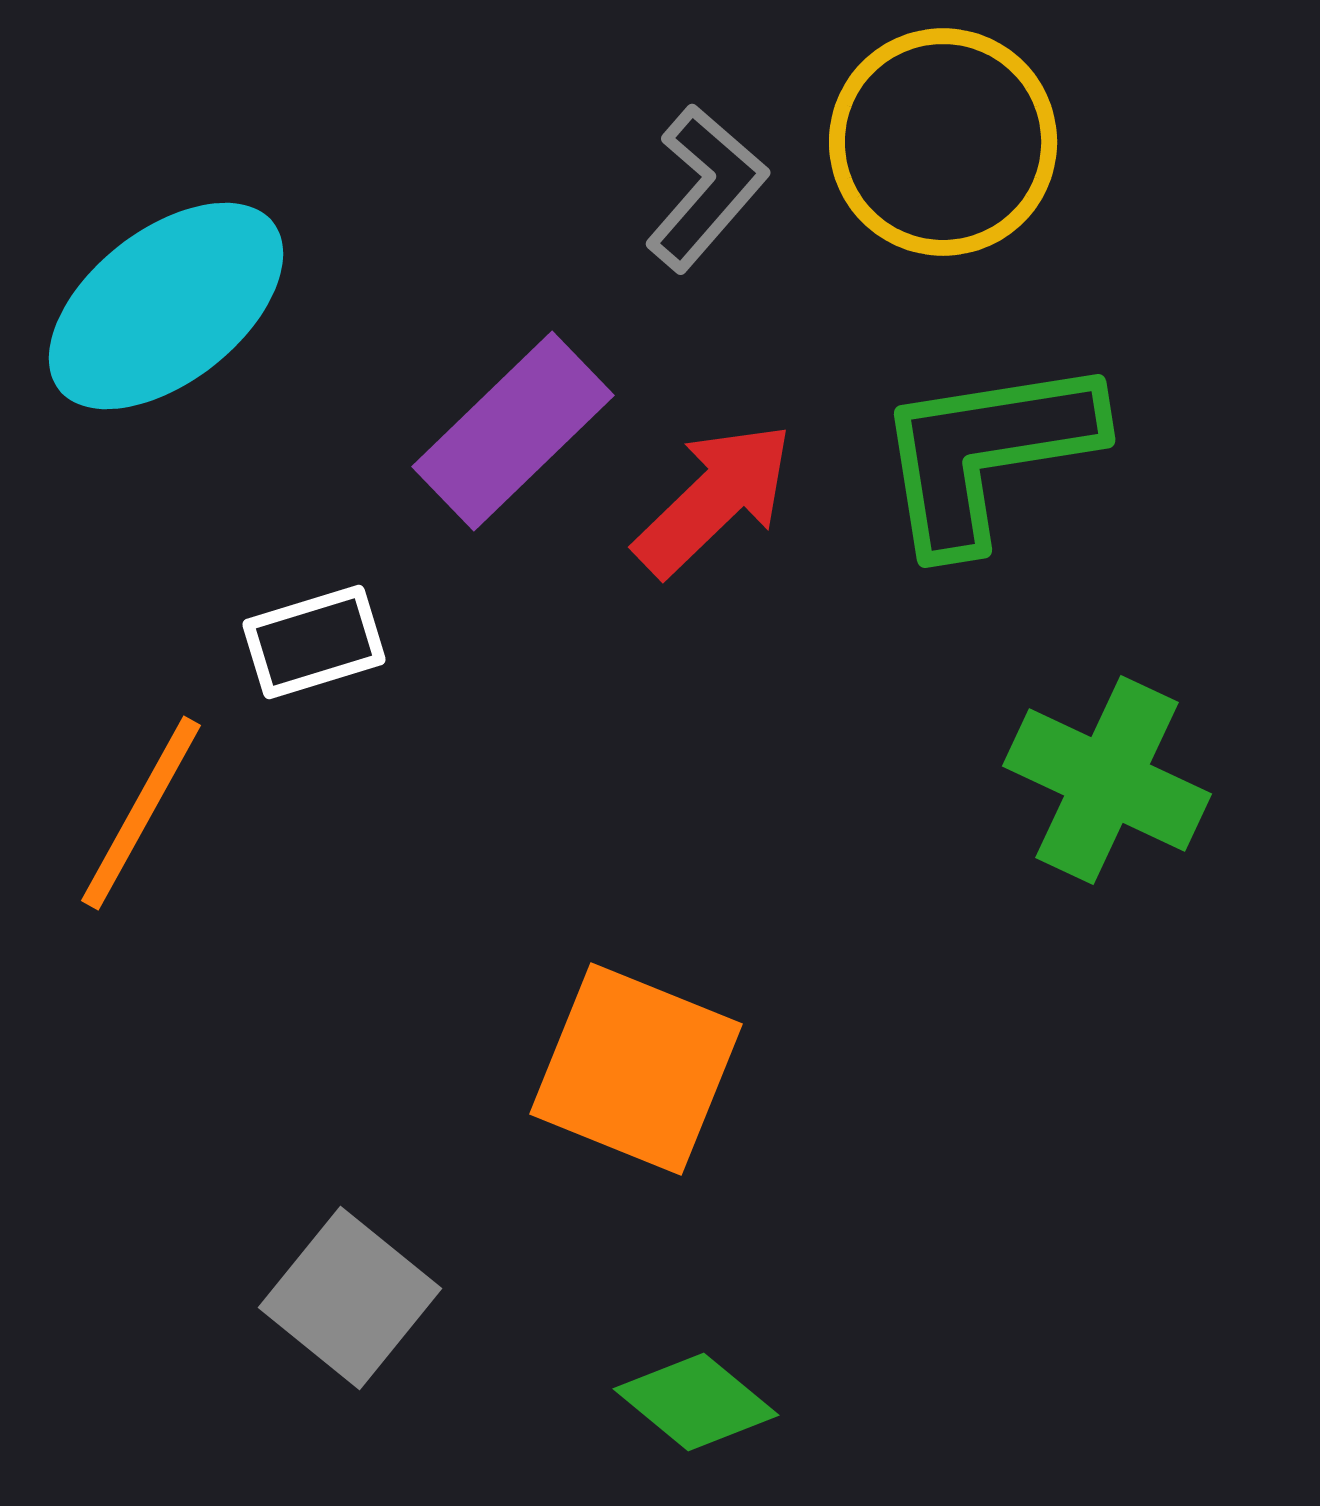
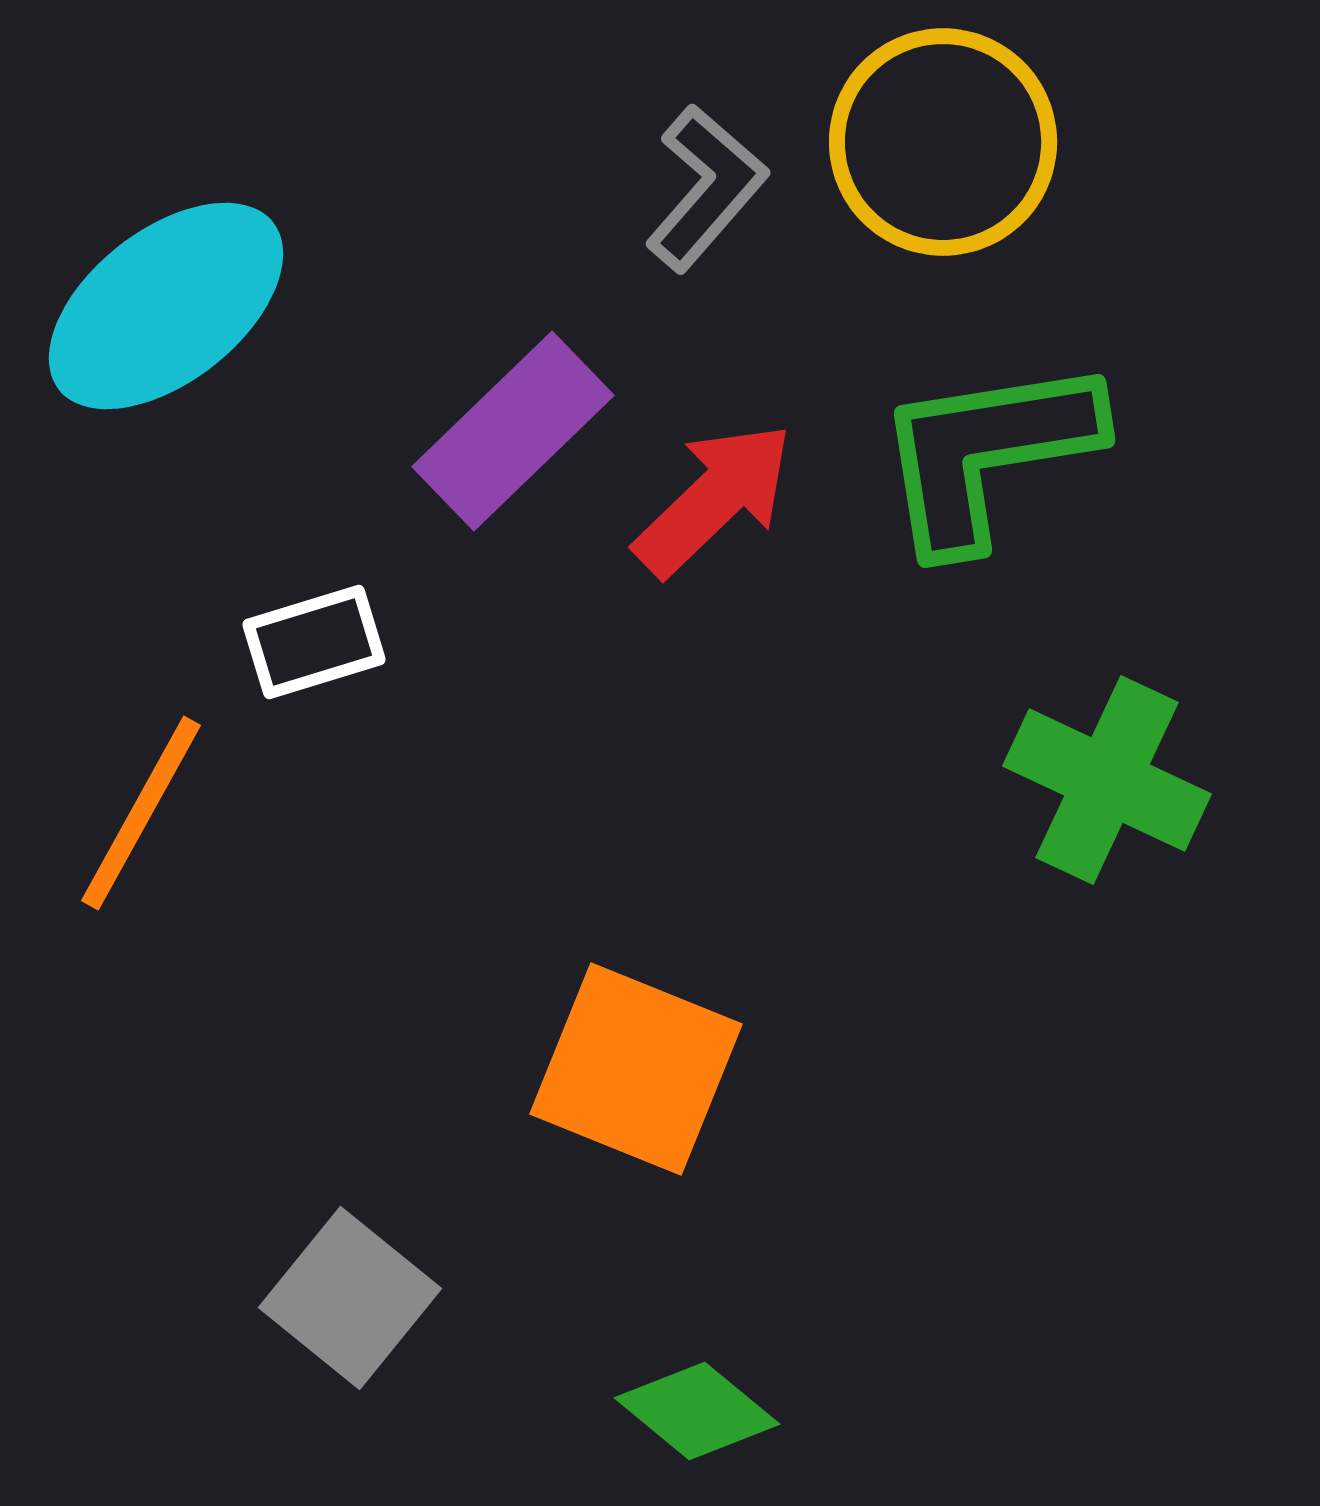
green diamond: moved 1 px right, 9 px down
